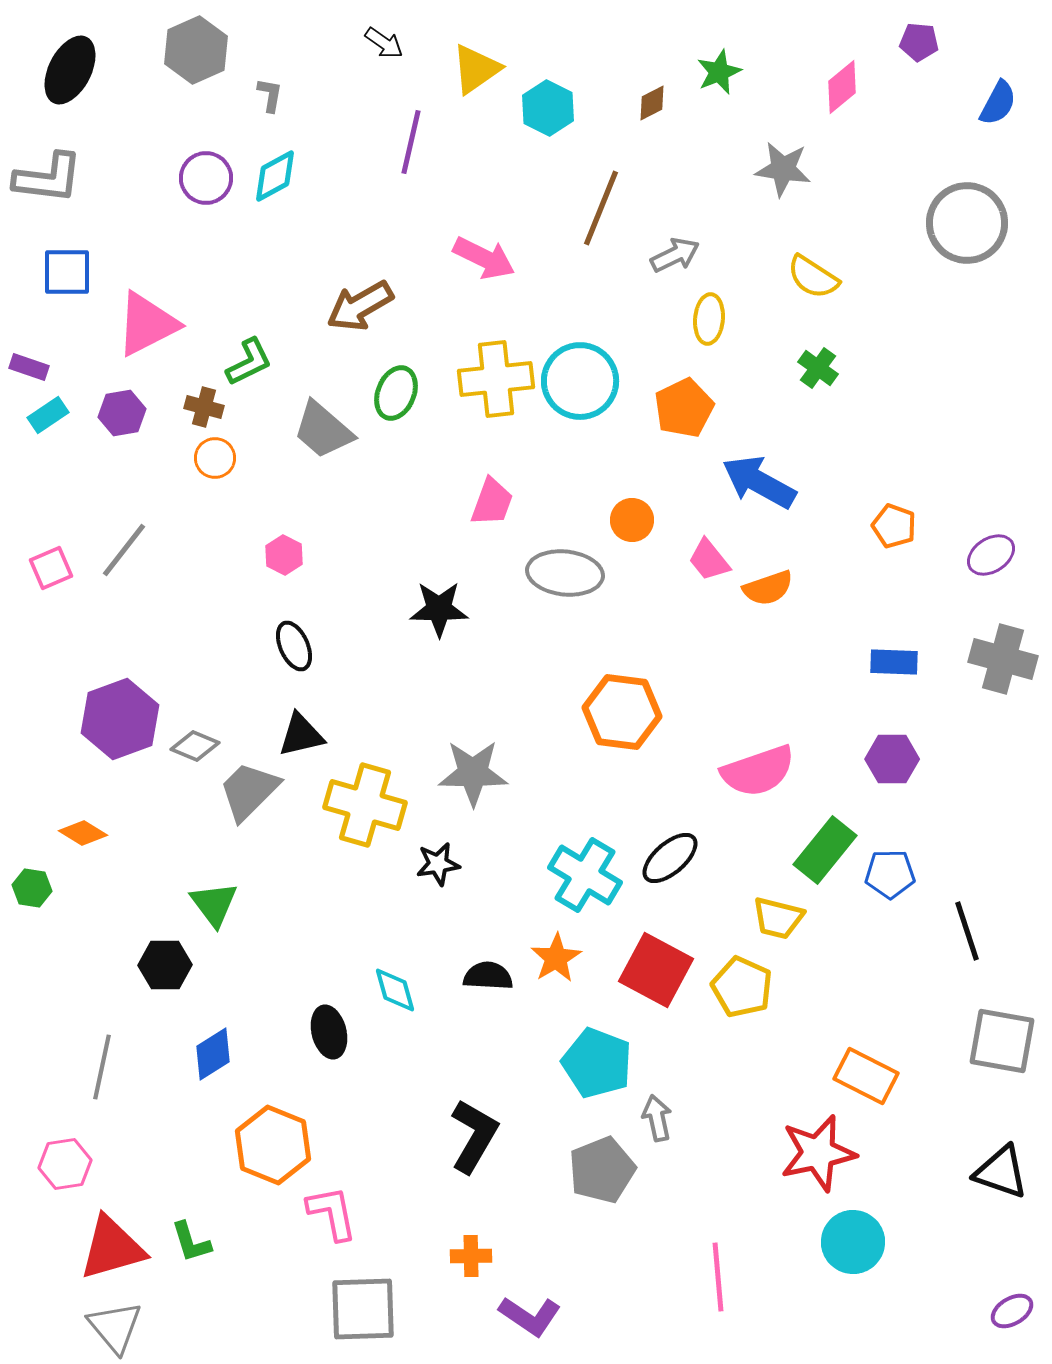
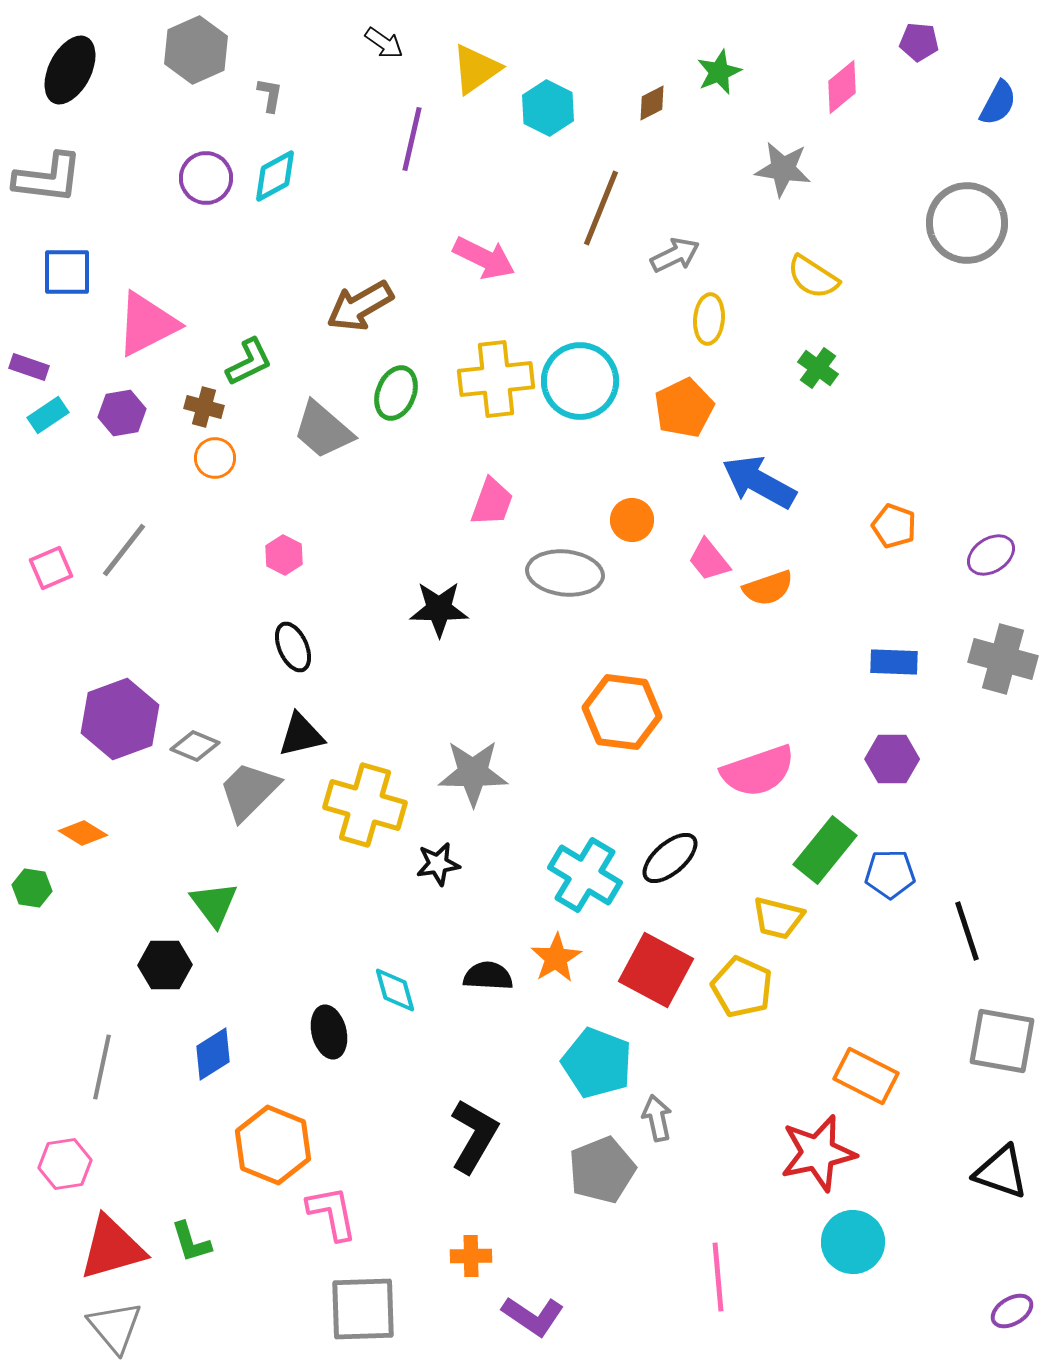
purple line at (411, 142): moved 1 px right, 3 px up
black ellipse at (294, 646): moved 1 px left, 1 px down
purple L-shape at (530, 1316): moved 3 px right
